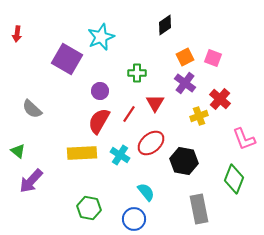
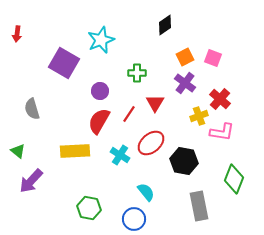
cyan star: moved 3 px down
purple square: moved 3 px left, 4 px down
gray semicircle: rotated 30 degrees clockwise
pink L-shape: moved 22 px left, 7 px up; rotated 60 degrees counterclockwise
yellow rectangle: moved 7 px left, 2 px up
gray rectangle: moved 3 px up
